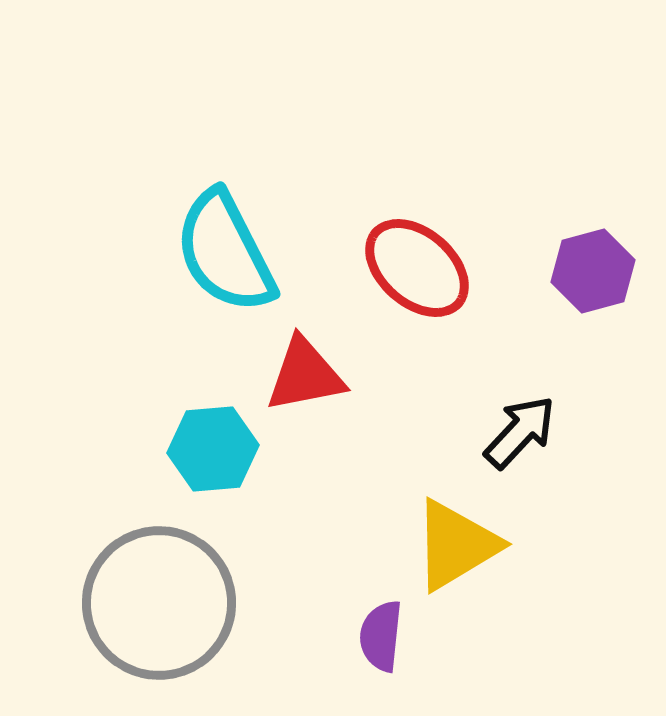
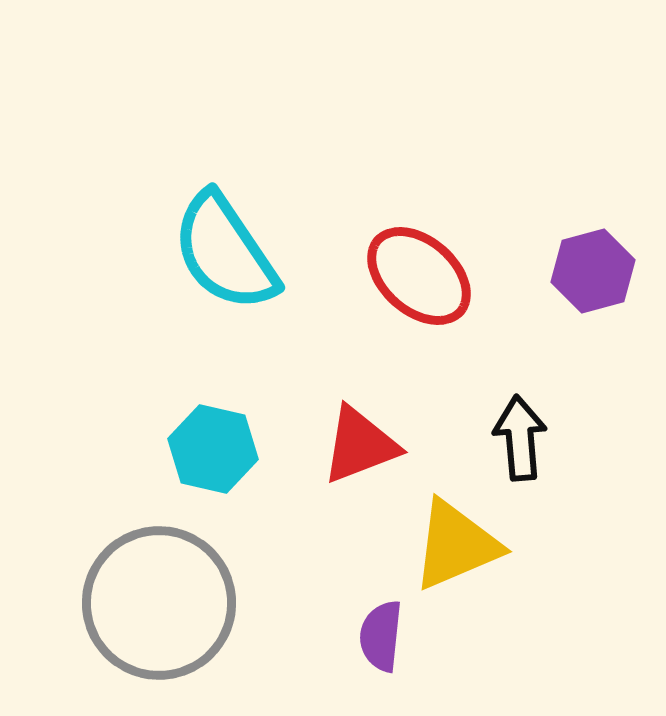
cyan semicircle: rotated 7 degrees counterclockwise
red ellipse: moved 2 px right, 8 px down
red triangle: moved 55 px right, 70 px down; rotated 10 degrees counterclockwise
black arrow: moved 6 px down; rotated 48 degrees counterclockwise
cyan hexagon: rotated 18 degrees clockwise
yellow triangle: rotated 8 degrees clockwise
